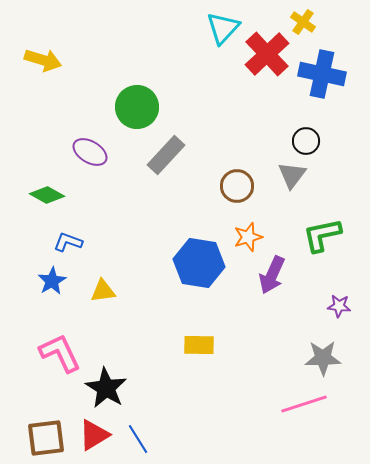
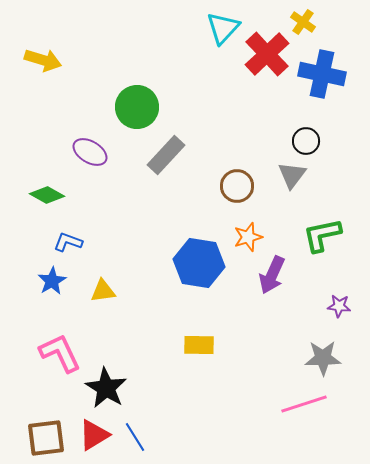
blue line: moved 3 px left, 2 px up
